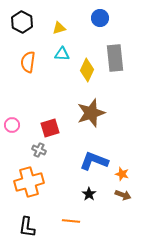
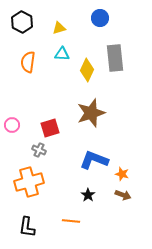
blue L-shape: moved 1 px up
black star: moved 1 px left, 1 px down
